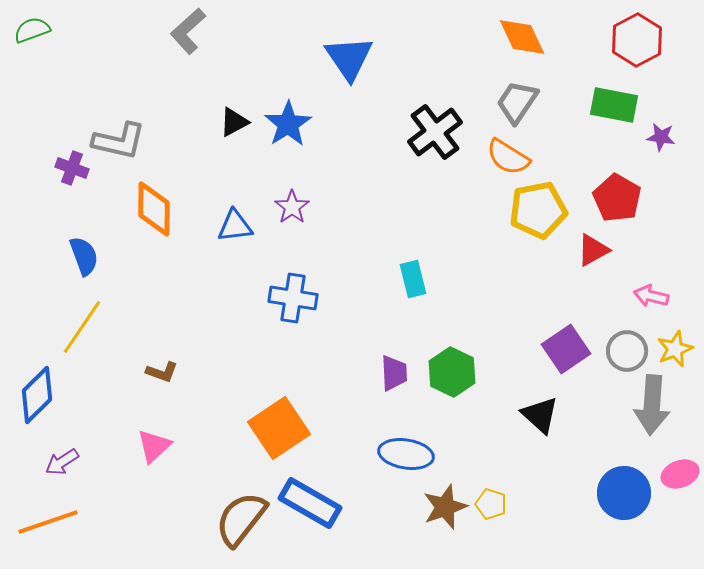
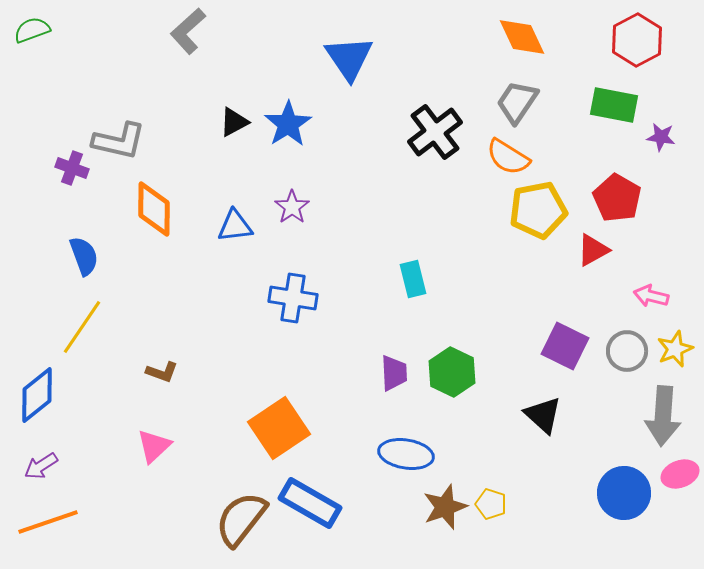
purple square at (566, 349): moved 1 px left, 3 px up; rotated 30 degrees counterclockwise
blue diamond at (37, 395): rotated 6 degrees clockwise
gray arrow at (652, 405): moved 11 px right, 11 px down
black triangle at (540, 415): moved 3 px right
purple arrow at (62, 462): moved 21 px left, 4 px down
